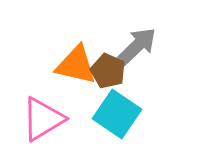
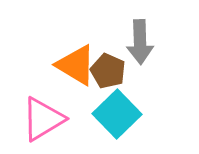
gray arrow: moved 3 px right, 4 px up; rotated 132 degrees clockwise
orange triangle: rotated 18 degrees clockwise
cyan square: rotated 12 degrees clockwise
